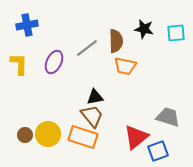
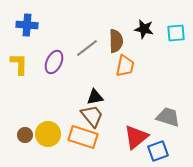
blue cross: rotated 15 degrees clockwise
orange trapezoid: rotated 90 degrees counterclockwise
